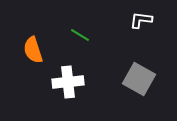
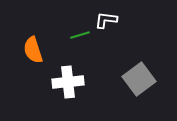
white L-shape: moved 35 px left
green line: rotated 48 degrees counterclockwise
gray square: rotated 24 degrees clockwise
